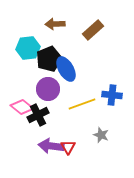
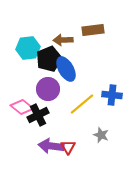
brown arrow: moved 8 px right, 16 px down
brown rectangle: rotated 35 degrees clockwise
yellow line: rotated 20 degrees counterclockwise
